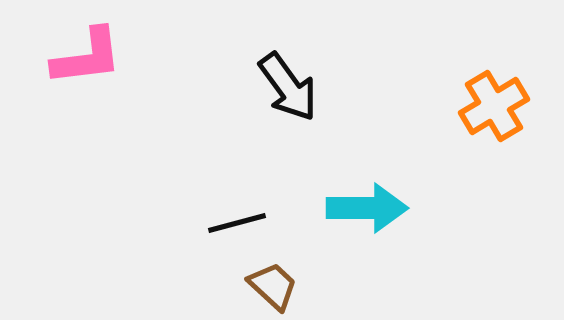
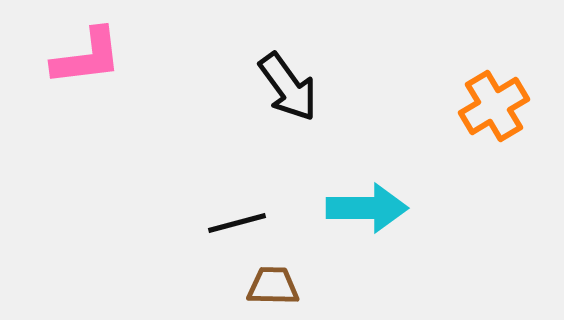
brown trapezoid: rotated 42 degrees counterclockwise
